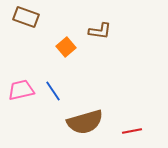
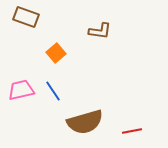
orange square: moved 10 px left, 6 px down
